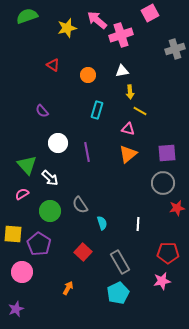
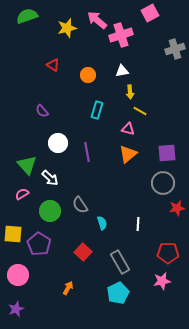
pink circle: moved 4 px left, 3 px down
